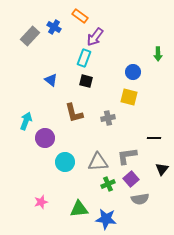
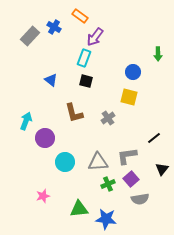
gray cross: rotated 24 degrees counterclockwise
black line: rotated 40 degrees counterclockwise
pink star: moved 2 px right, 6 px up
